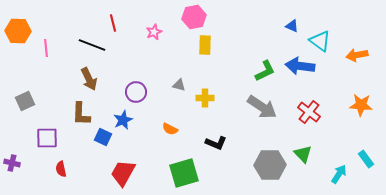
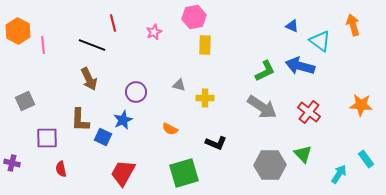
orange hexagon: rotated 25 degrees clockwise
pink line: moved 3 px left, 3 px up
orange arrow: moved 4 px left, 30 px up; rotated 85 degrees clockwise
blue arrow: rotated 8 degrees clockwise
brown L-shape: moved 1 px left, 6 px down
